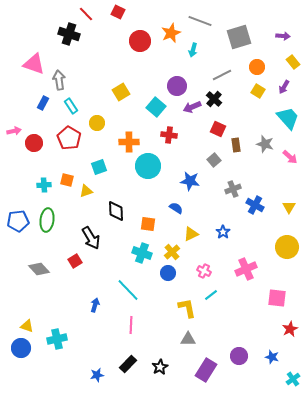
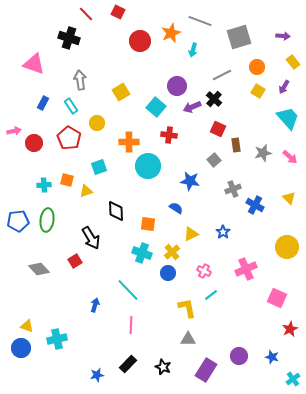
black cross at (69, 34): moved 4 px down
gray arrow at (59, 80): moved 21 px right
gray star at (265, 144): moved 2 px left, 9 px down; rotated 30 degrees counterclockwise
yellow triangle at (289, 207): moved 9 px up; rotated 16 degrees counterclockwise
pink square at (277, 298): rotated 18 degrees clockwise
black star at (160, 367): moved 3 px right; rotated 21 degrees counterclockwise
